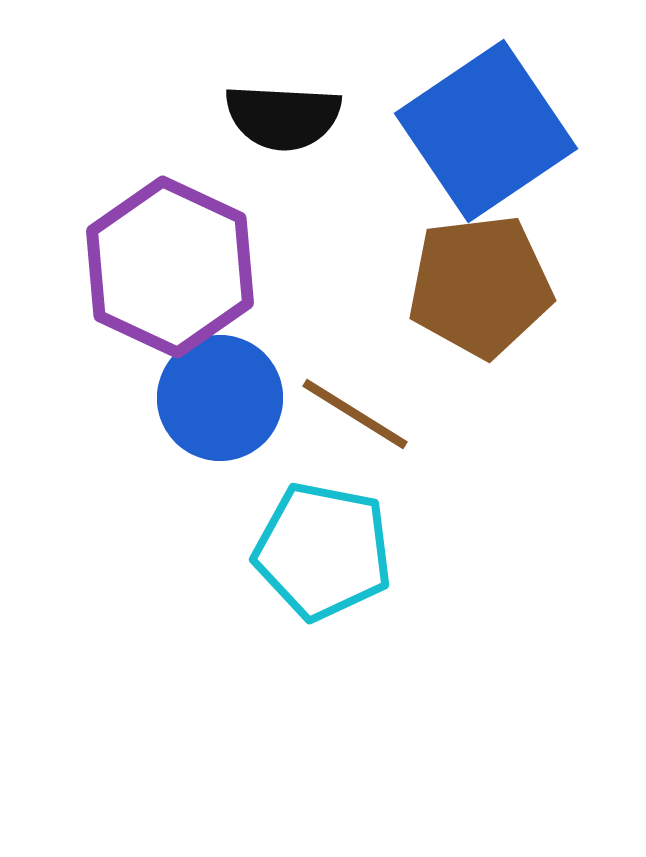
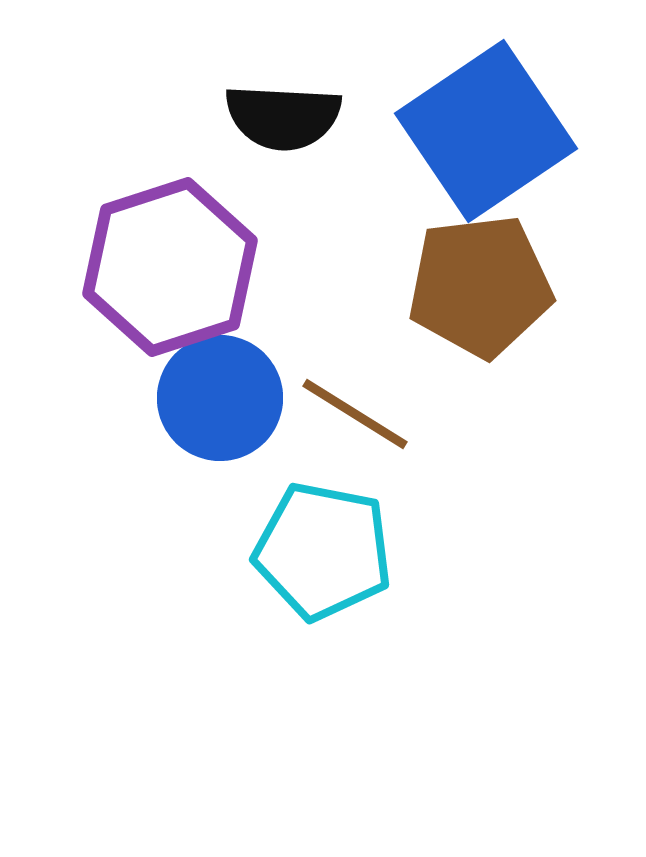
purple hexagon: rotated 17 degrees clockwise
